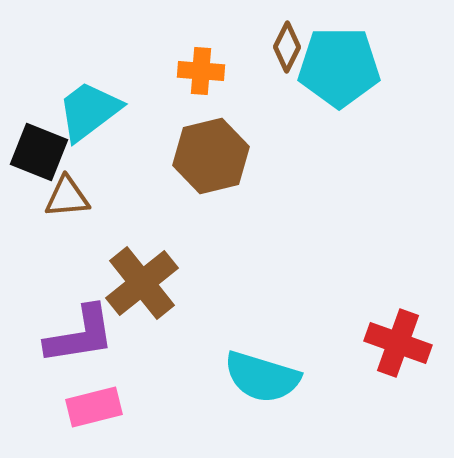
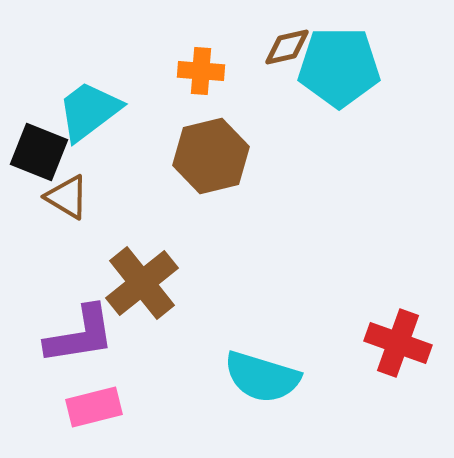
brown diamond: rotated 51 degrees clockwise
brown triangle: rotated 36 degrees clockwise
